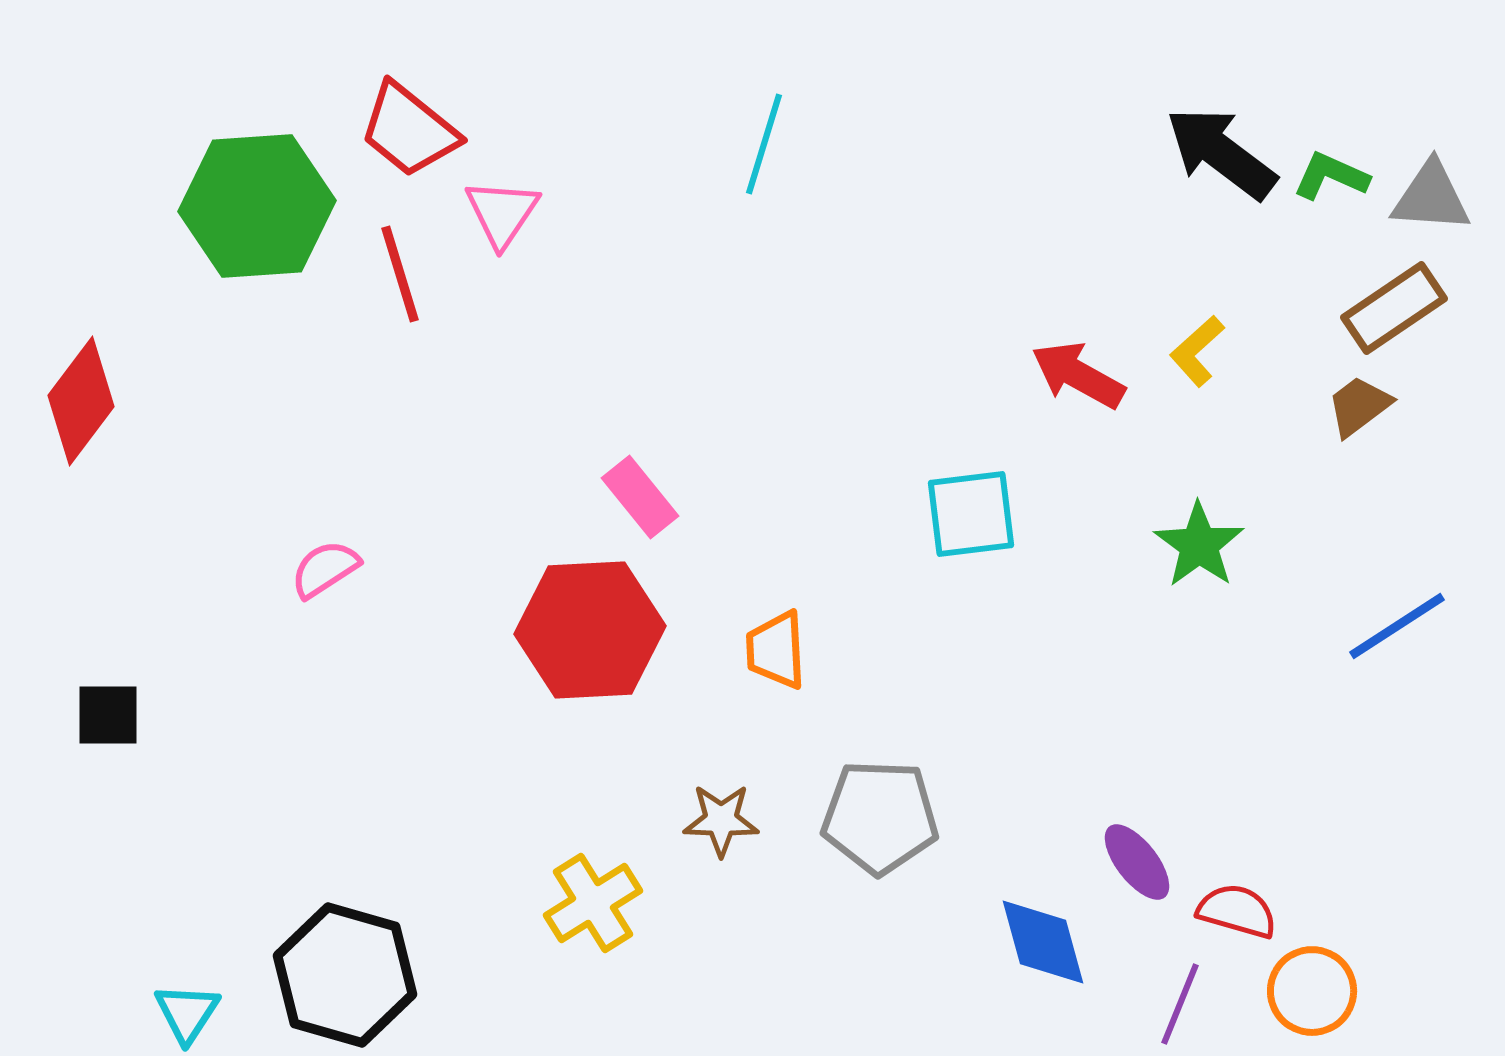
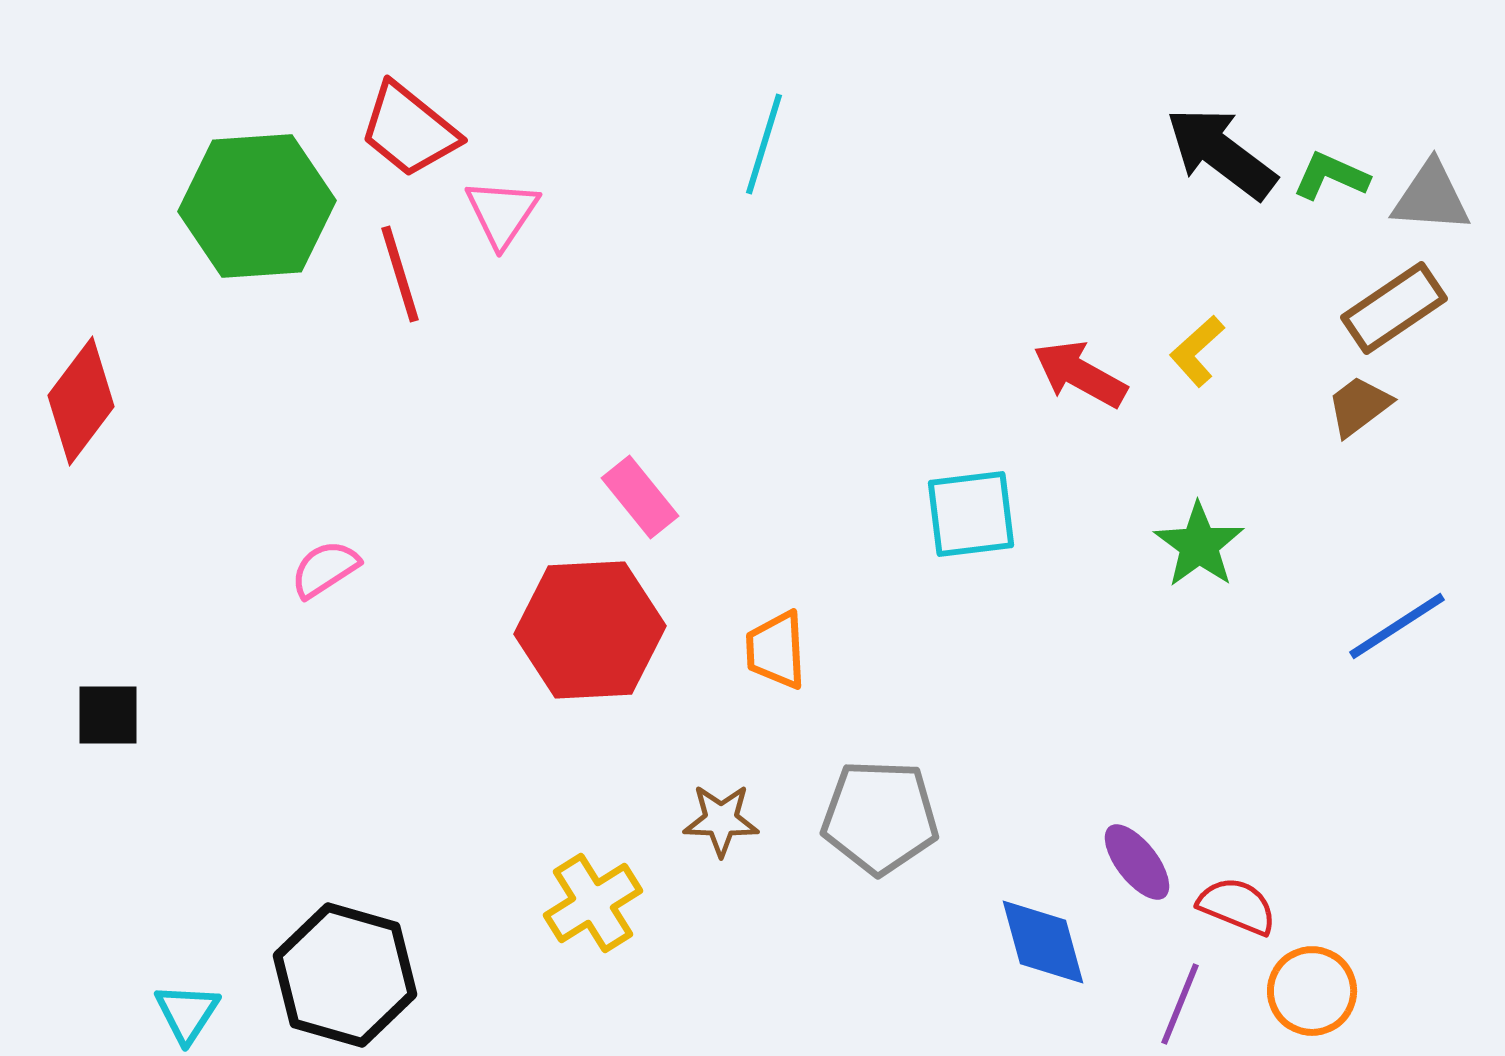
red arrow: moved 2 px right, 1 px up
red semicircle: moved 5 px up; rotated 6 degrees clockwise
